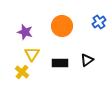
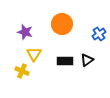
blue cross: moved 12 px down
orange circle: moved 2 px up
yellow triangle: moved 2 px right
black rectangle: moved 5 px right, 2 px up
yellow cross: moved 1 px up; rotated 16 degrees counterclockwise
